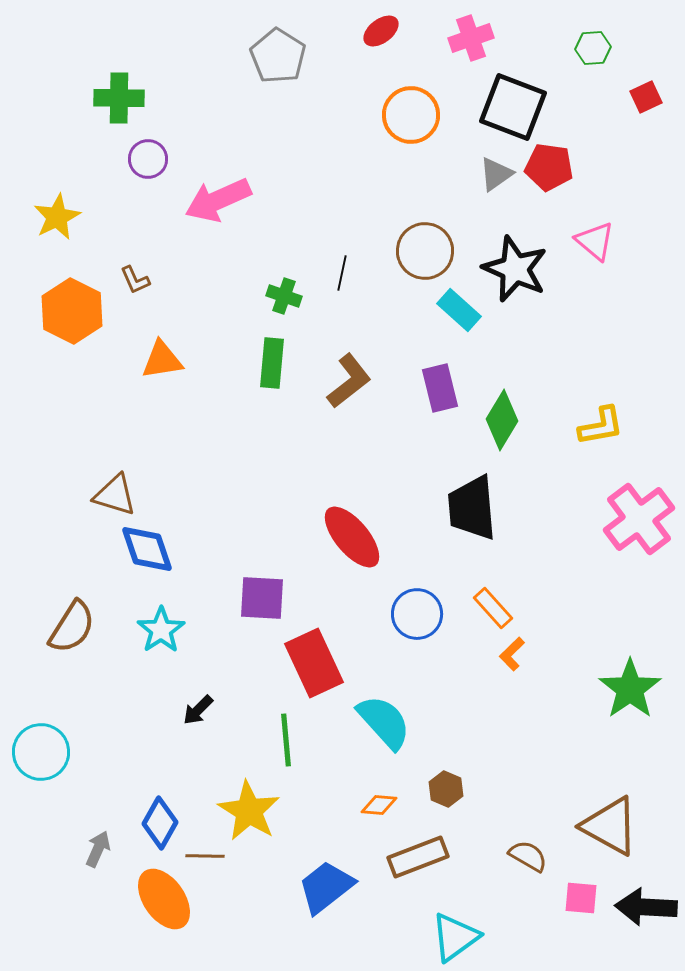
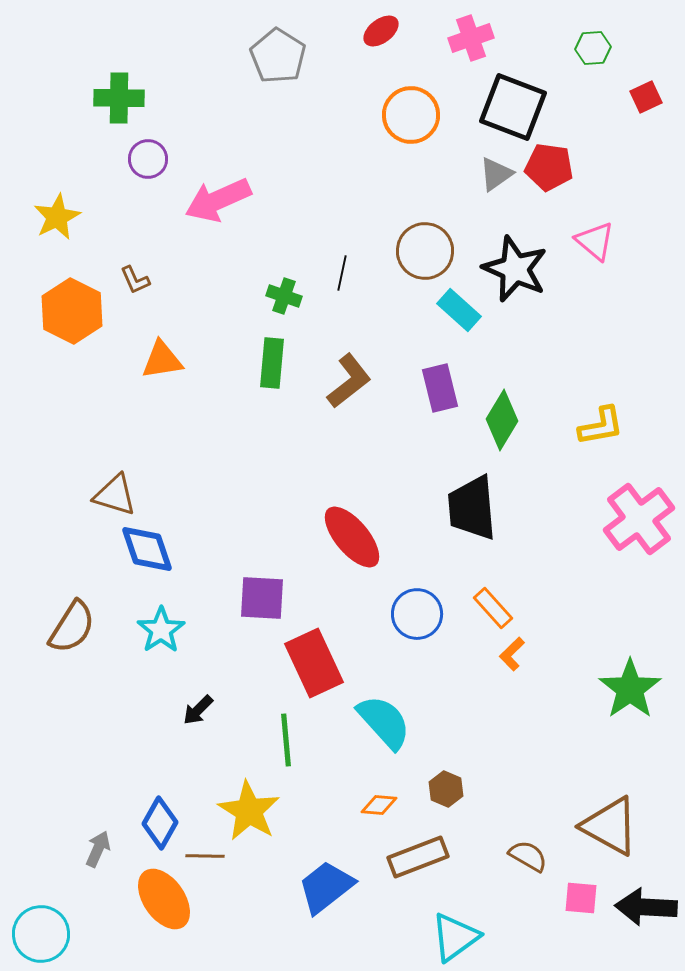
cyan circle at (41, 752): moved 182 px down
